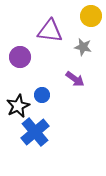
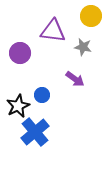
purple triangle: moved 3 px right
purple circle: moved 4 px up
